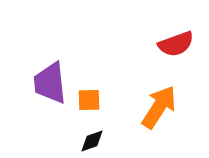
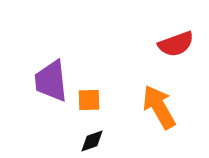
purple trapezoid: moved 1 px right, 2 px up
orange arrow: rotated 63 degrees counterclockwise
